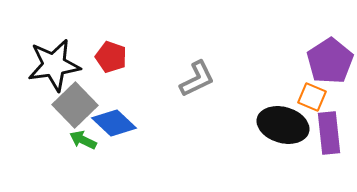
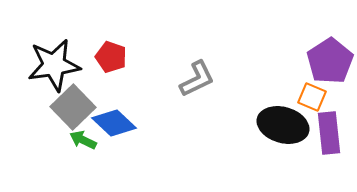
gray square: moved 2 px left, 2 px down
